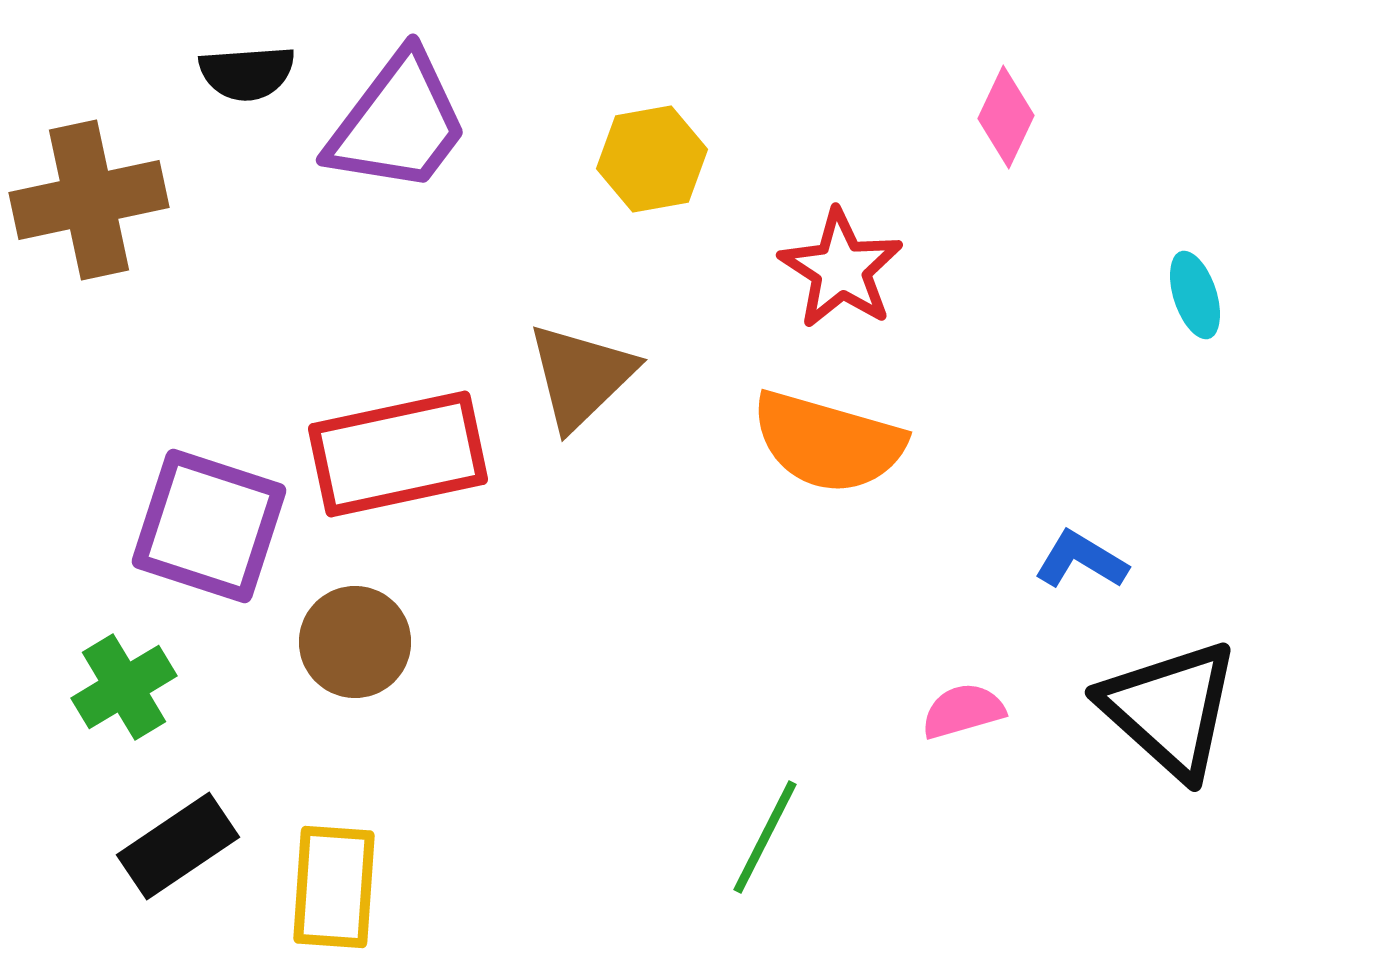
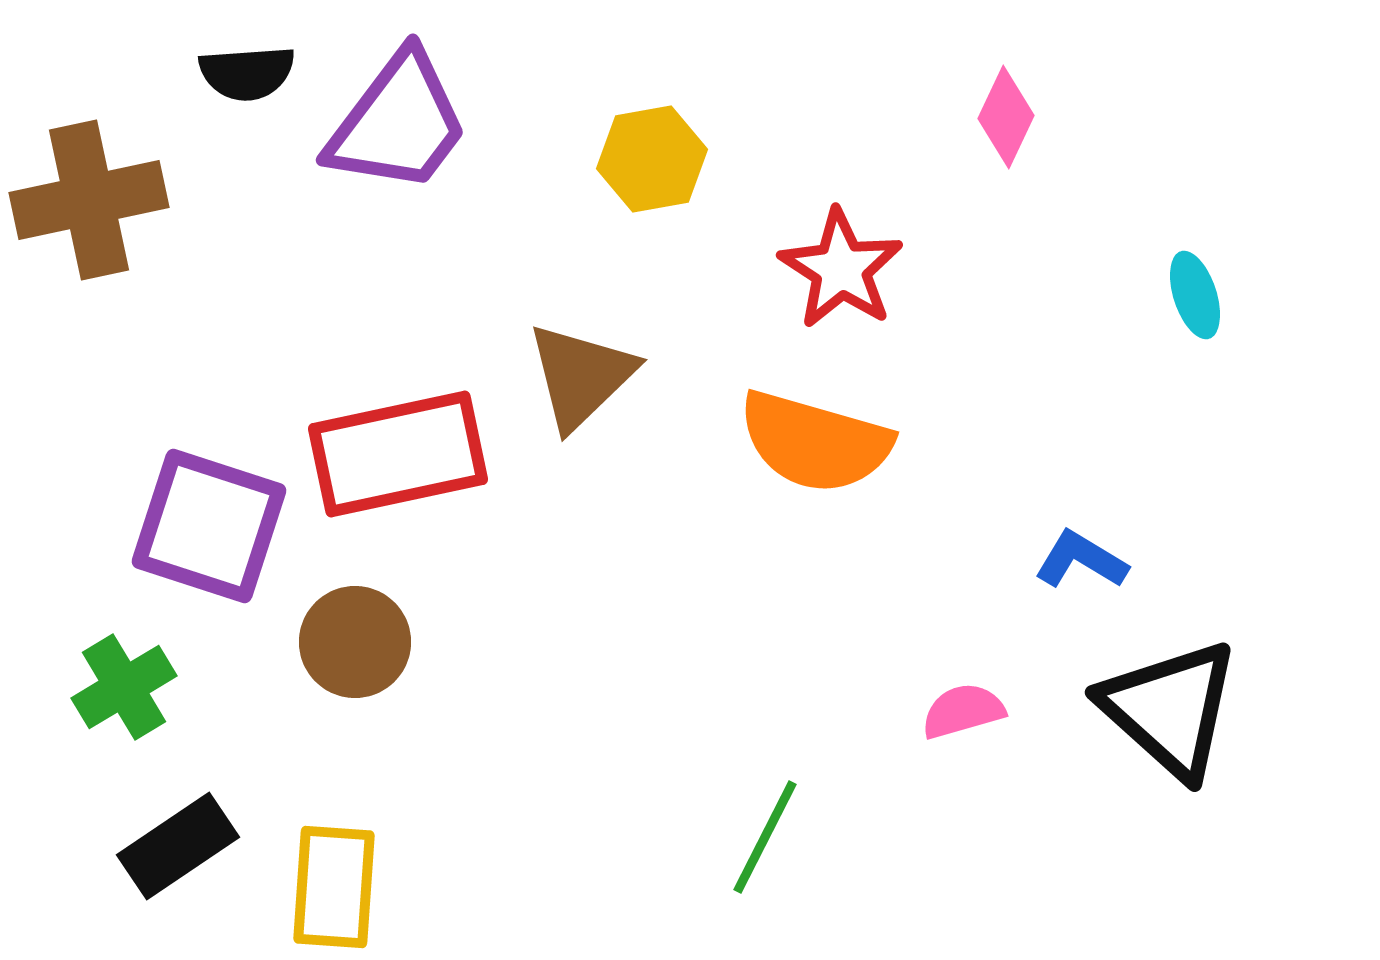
orange semicircle: moved 13 px left
